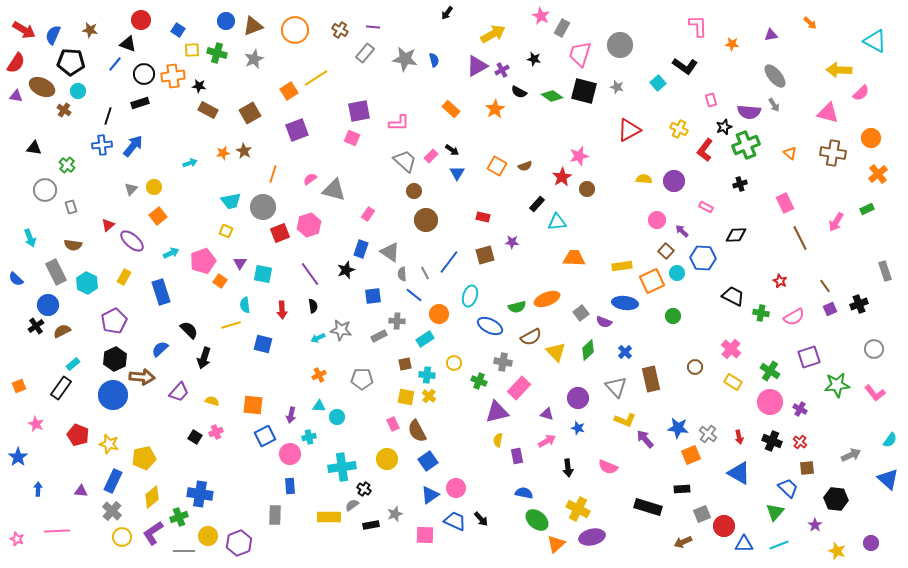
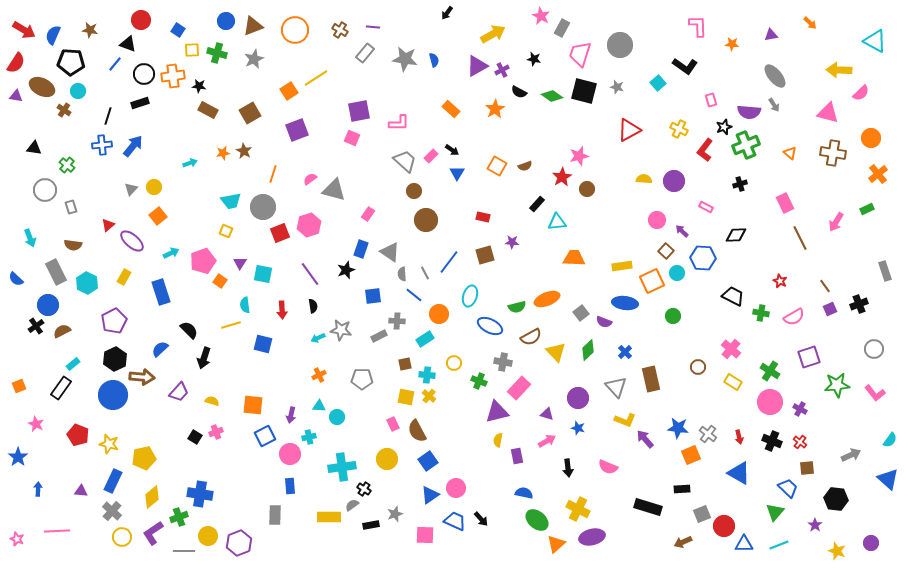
brown circle at (695, 367): moved 3 px right
